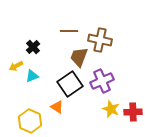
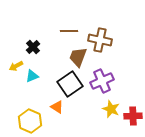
brown trapezoid: moved 1 px left
red cross: moved 4 px down
